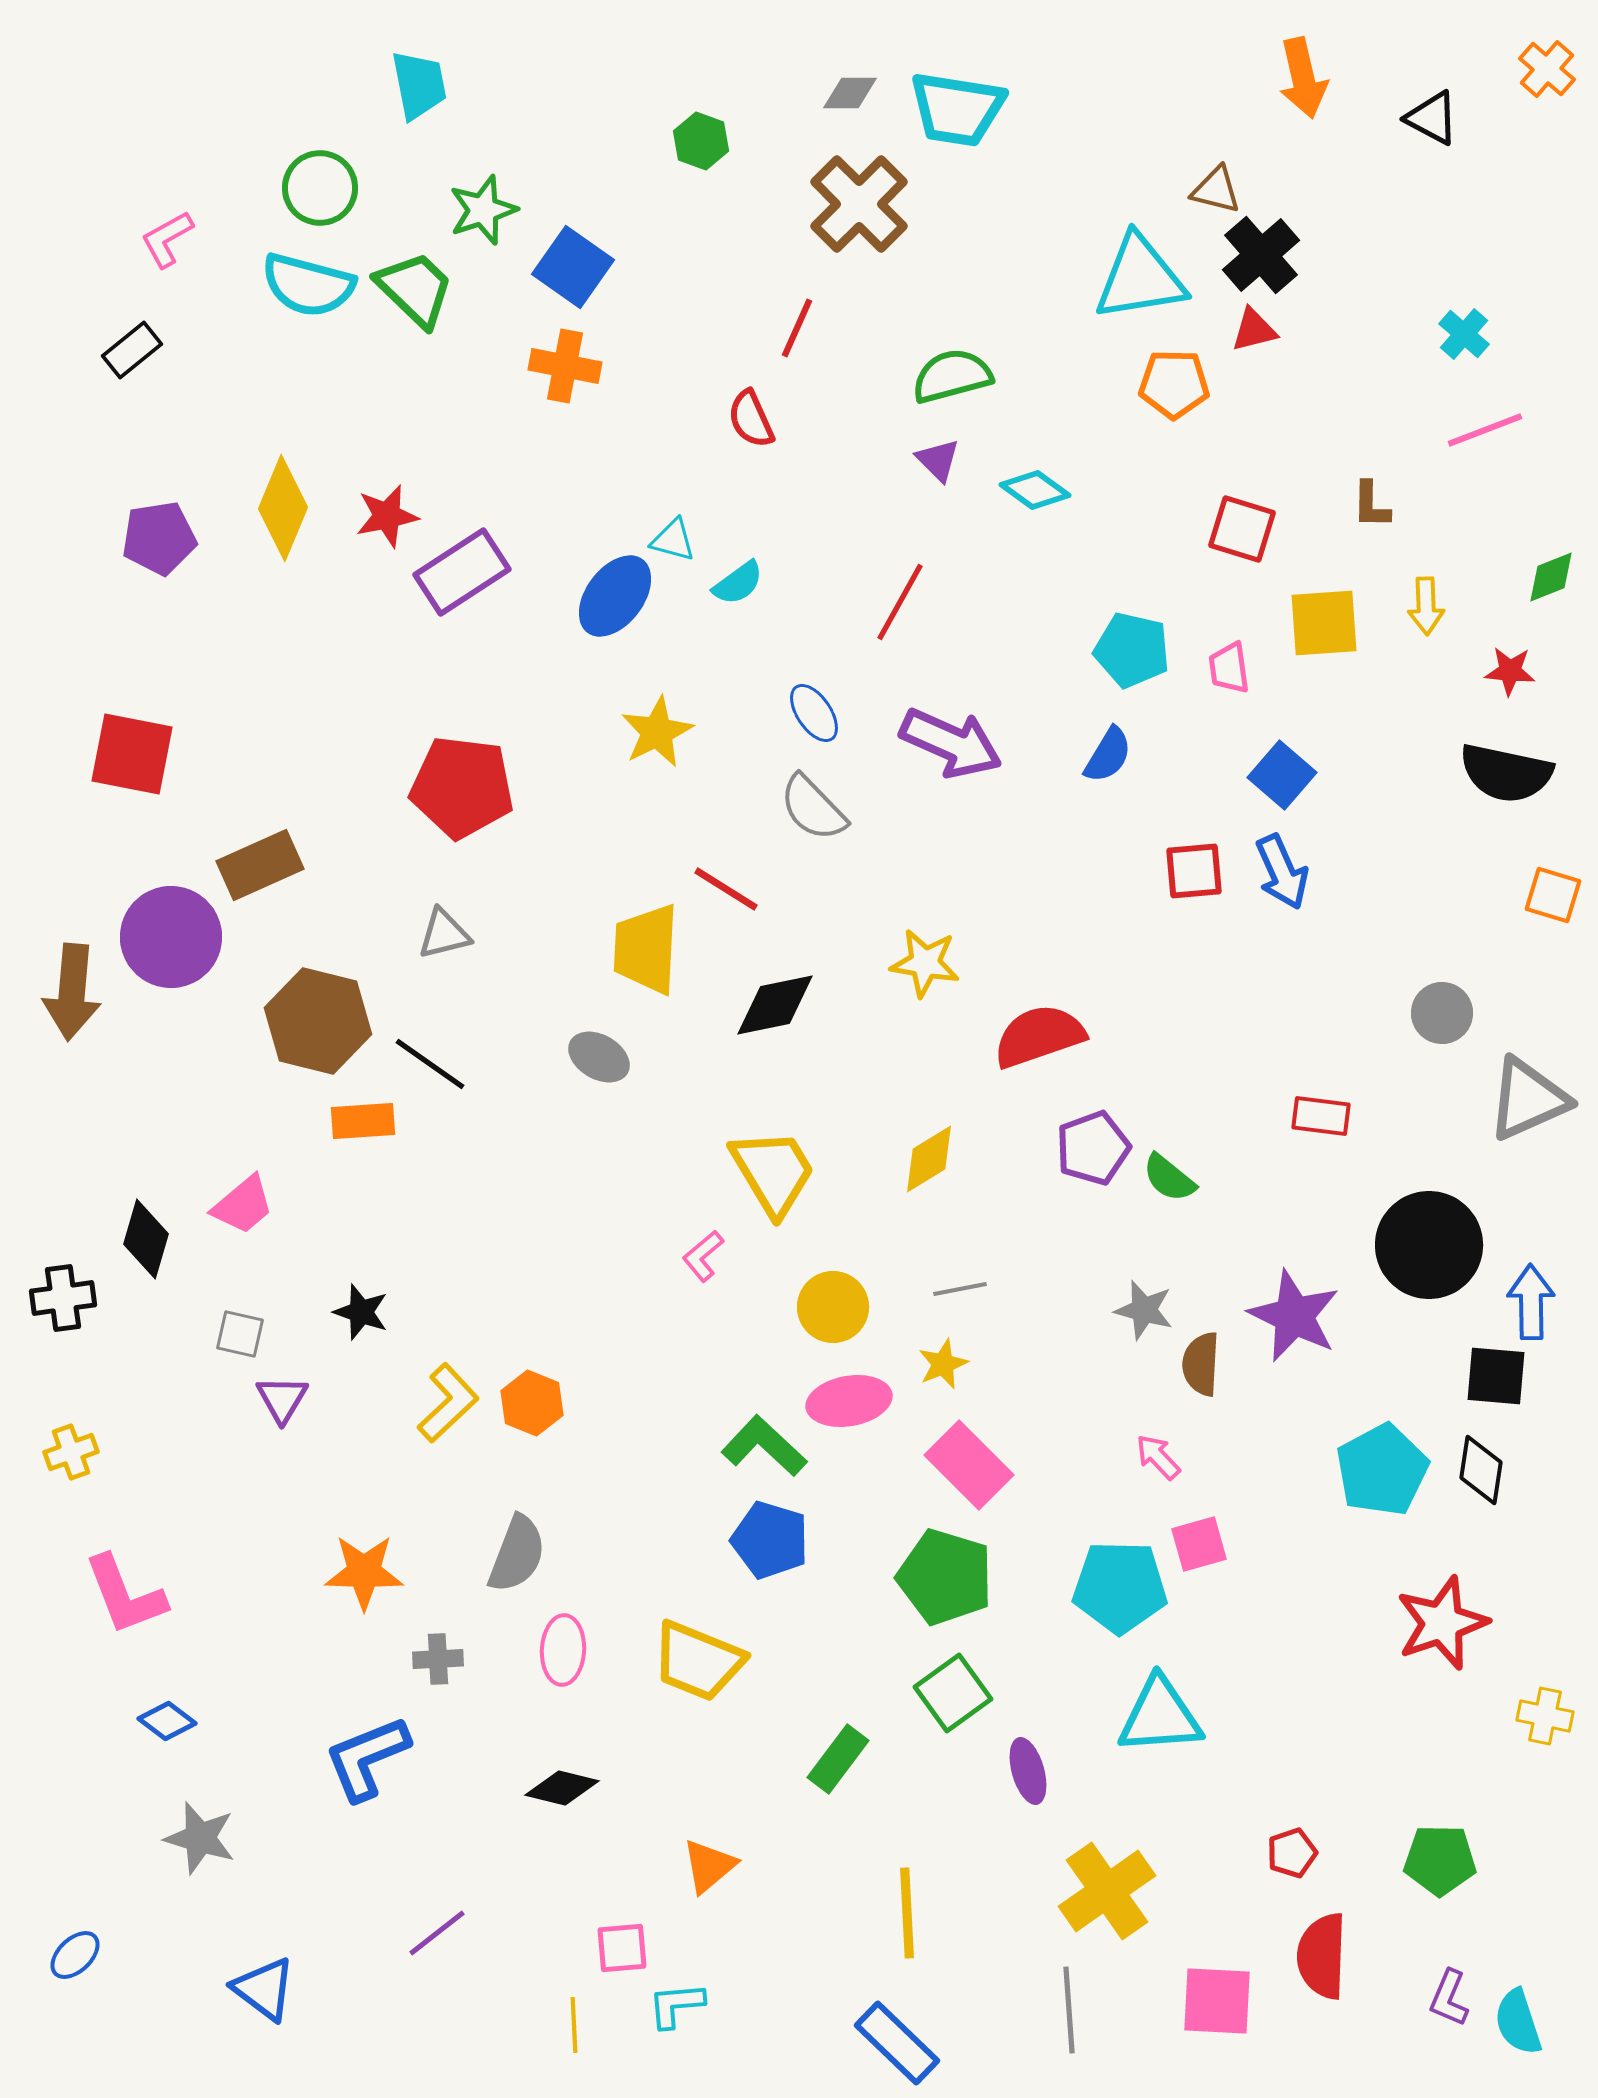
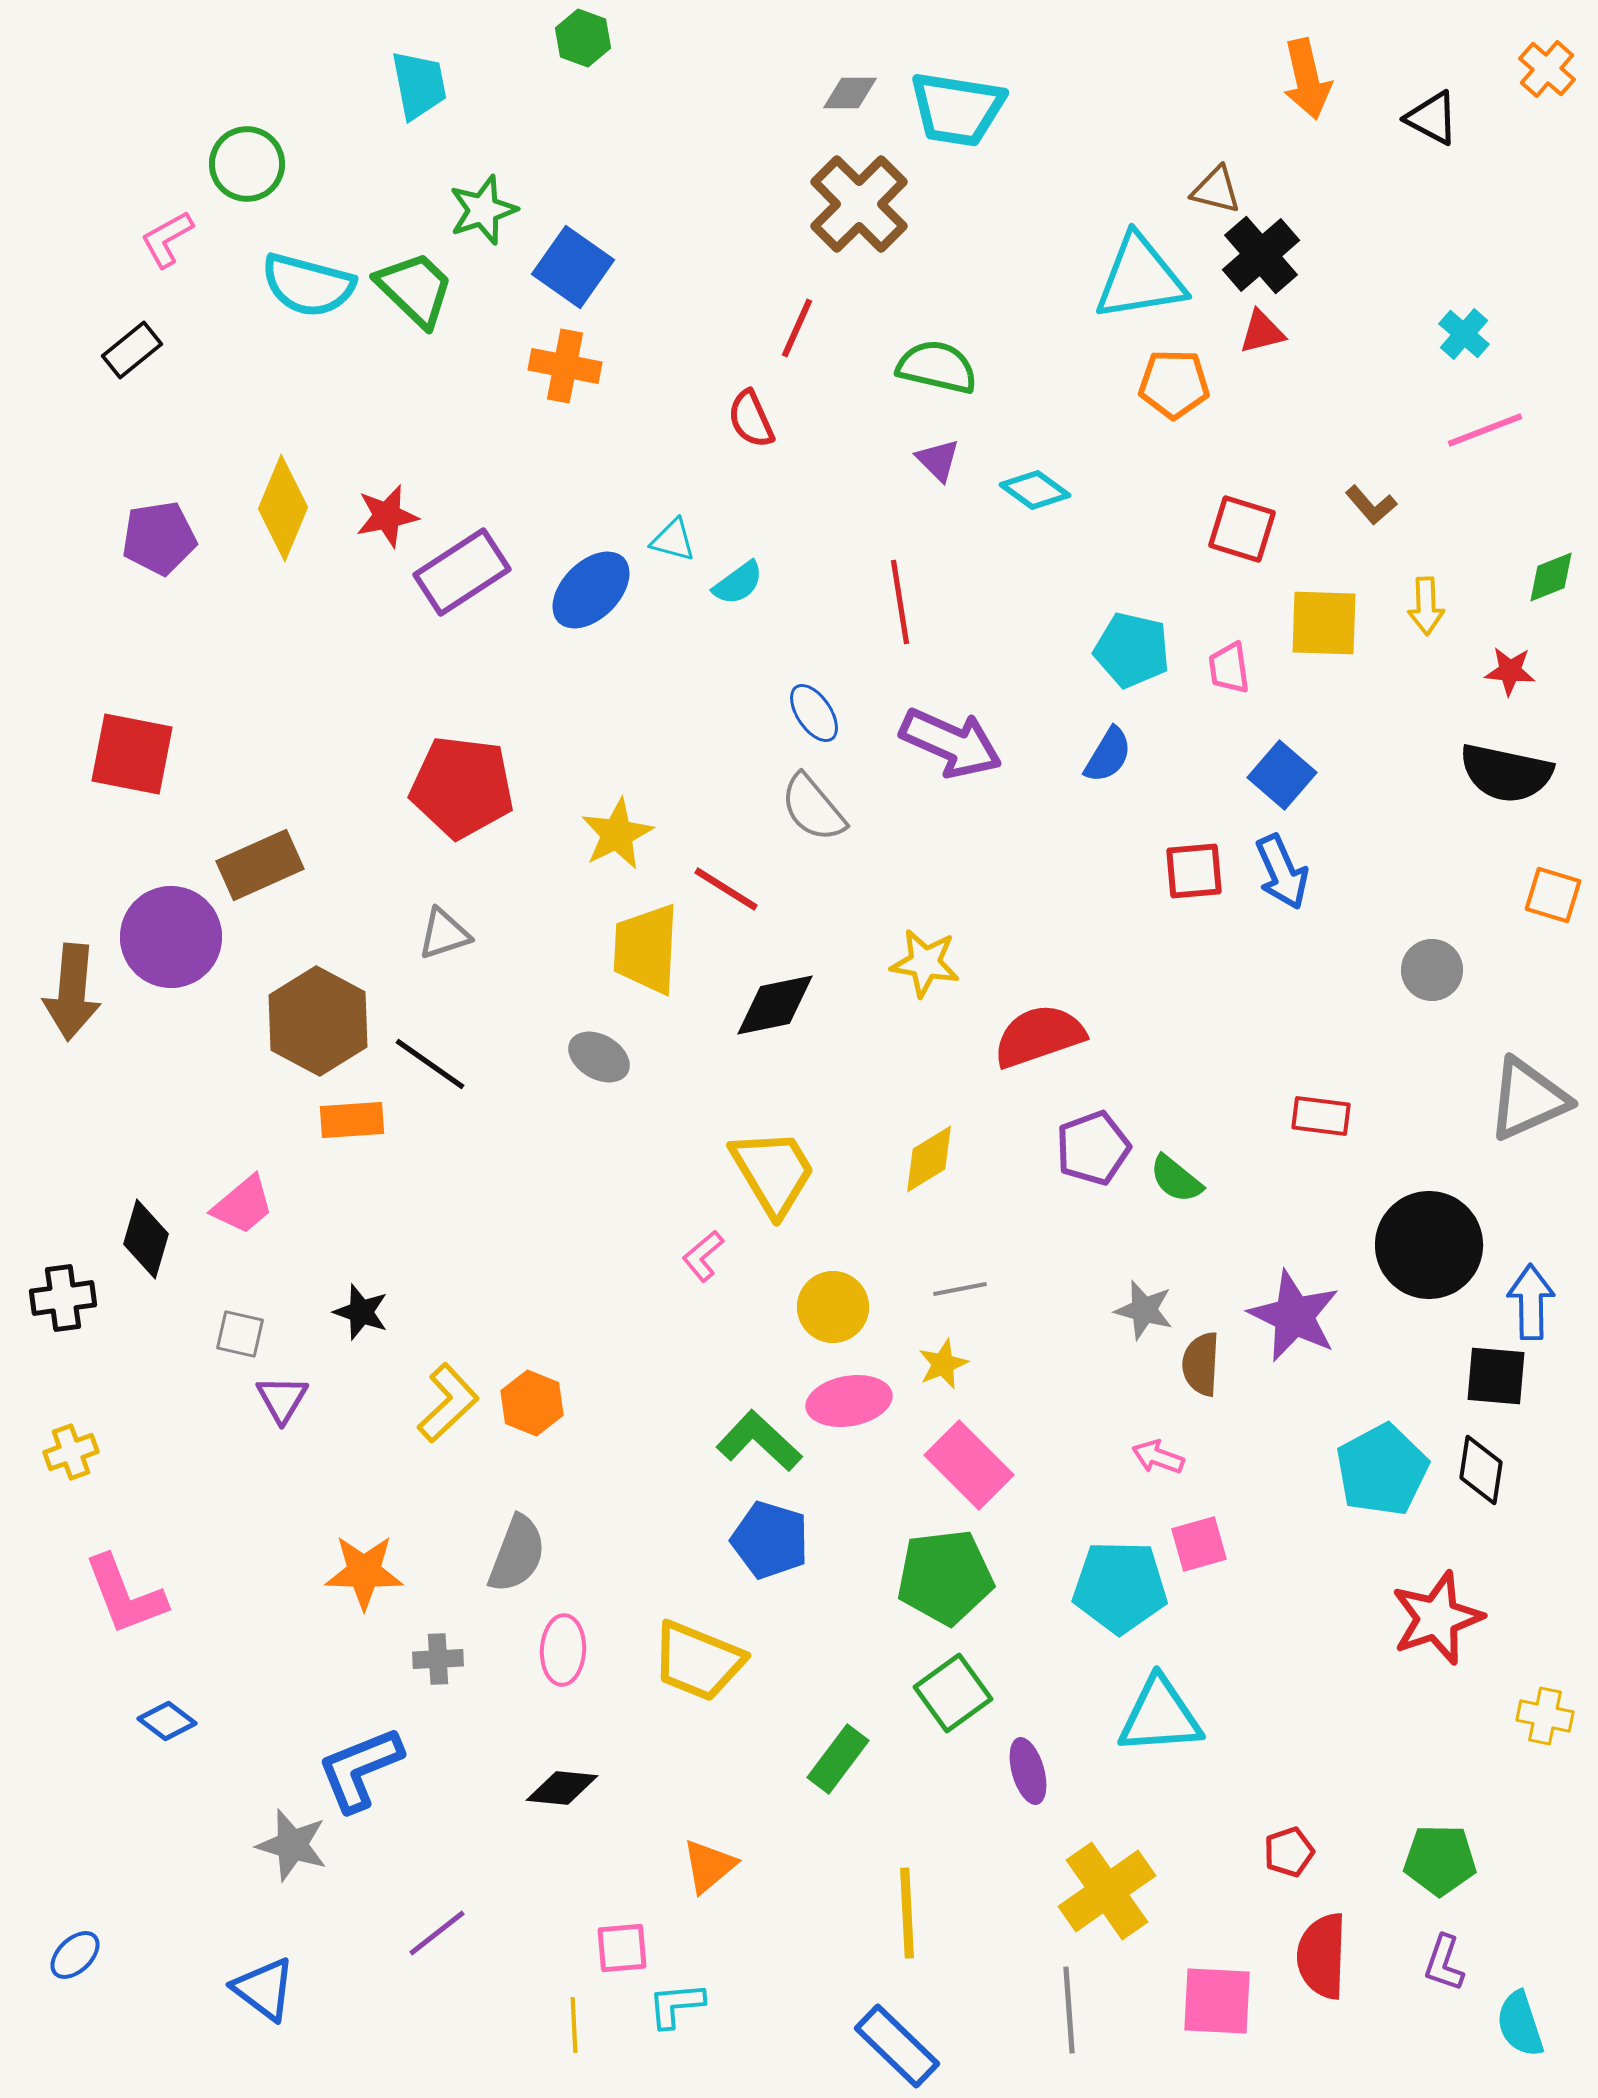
orange arrow at (1303, 78): moved 4 px right, 1 px down
green hexagon at (701, 141): moved 118 px left, 103 px up
green circle at (320, 188): moved 73 px left, 24 px up
red triangle at (1254, 330): moved 8 px right, 2 px down
green semicircle at (952, 376): moved 15 px left, 9 px up; rotated 28 degrees clockwise
brown L-shape at (1371, 505): rotated 42 degrees counterclockwise
blue ellipse at (615, 596): moved 24 px left, 6 px up; rotated 8 degrees clockwise
red line at (900, 602): rotated 38 degrees counterclockwise
yellow square at (1324, 623): rotated 6 degrees clockwise
yellow star at (657, 732): moved 40 px left, 102 px down
gray semicircle at (813, 808): rotated 4 degrees clockwise
gray triangle at (444, 934): rotated 4 degrees counterclockwise
gray circle at (1442, 1013): moved 10 px left, 43 px up
brown hexagon at (318, 1021): rotated 14 degrees clockwise
orange rectangle at (363, 1121): moved 11 px left, 1 px up
green semicircle at (1169, 1178): moved 7 px right, 1 px down
green L-shape at (764, 1446): moved 5 px left, 5 px up
pink arrow at (1158, 1457): rotated 27 degrees counterclockwise
green pentagon at (945, 1577): rotated 24 degrees counterclockwise
red star at (1442, 1623): moved 5 px left, 5 px up
blue L-shape at (367, 1758): moved 7 px left, 11 px down
black diamond at (562, 1788): rotated 8 degrees counterclockwise
gray star at (200, 1838): moved 92 px right, 7 px down
red pentagon at (1292, 1853): moved 3 px left, 1 px up
purple L-shape at (1449, 1998): moved 5 px left, 35 px up; rotated 4 degrees counterclockwise
cyan semicircle at (1518, 2022): moved 2 px right, 2 px down
blue rectangle at (897, 2043): moved 3 px down
